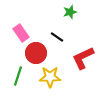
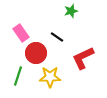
green star: moved 1 px right, 1 px up
